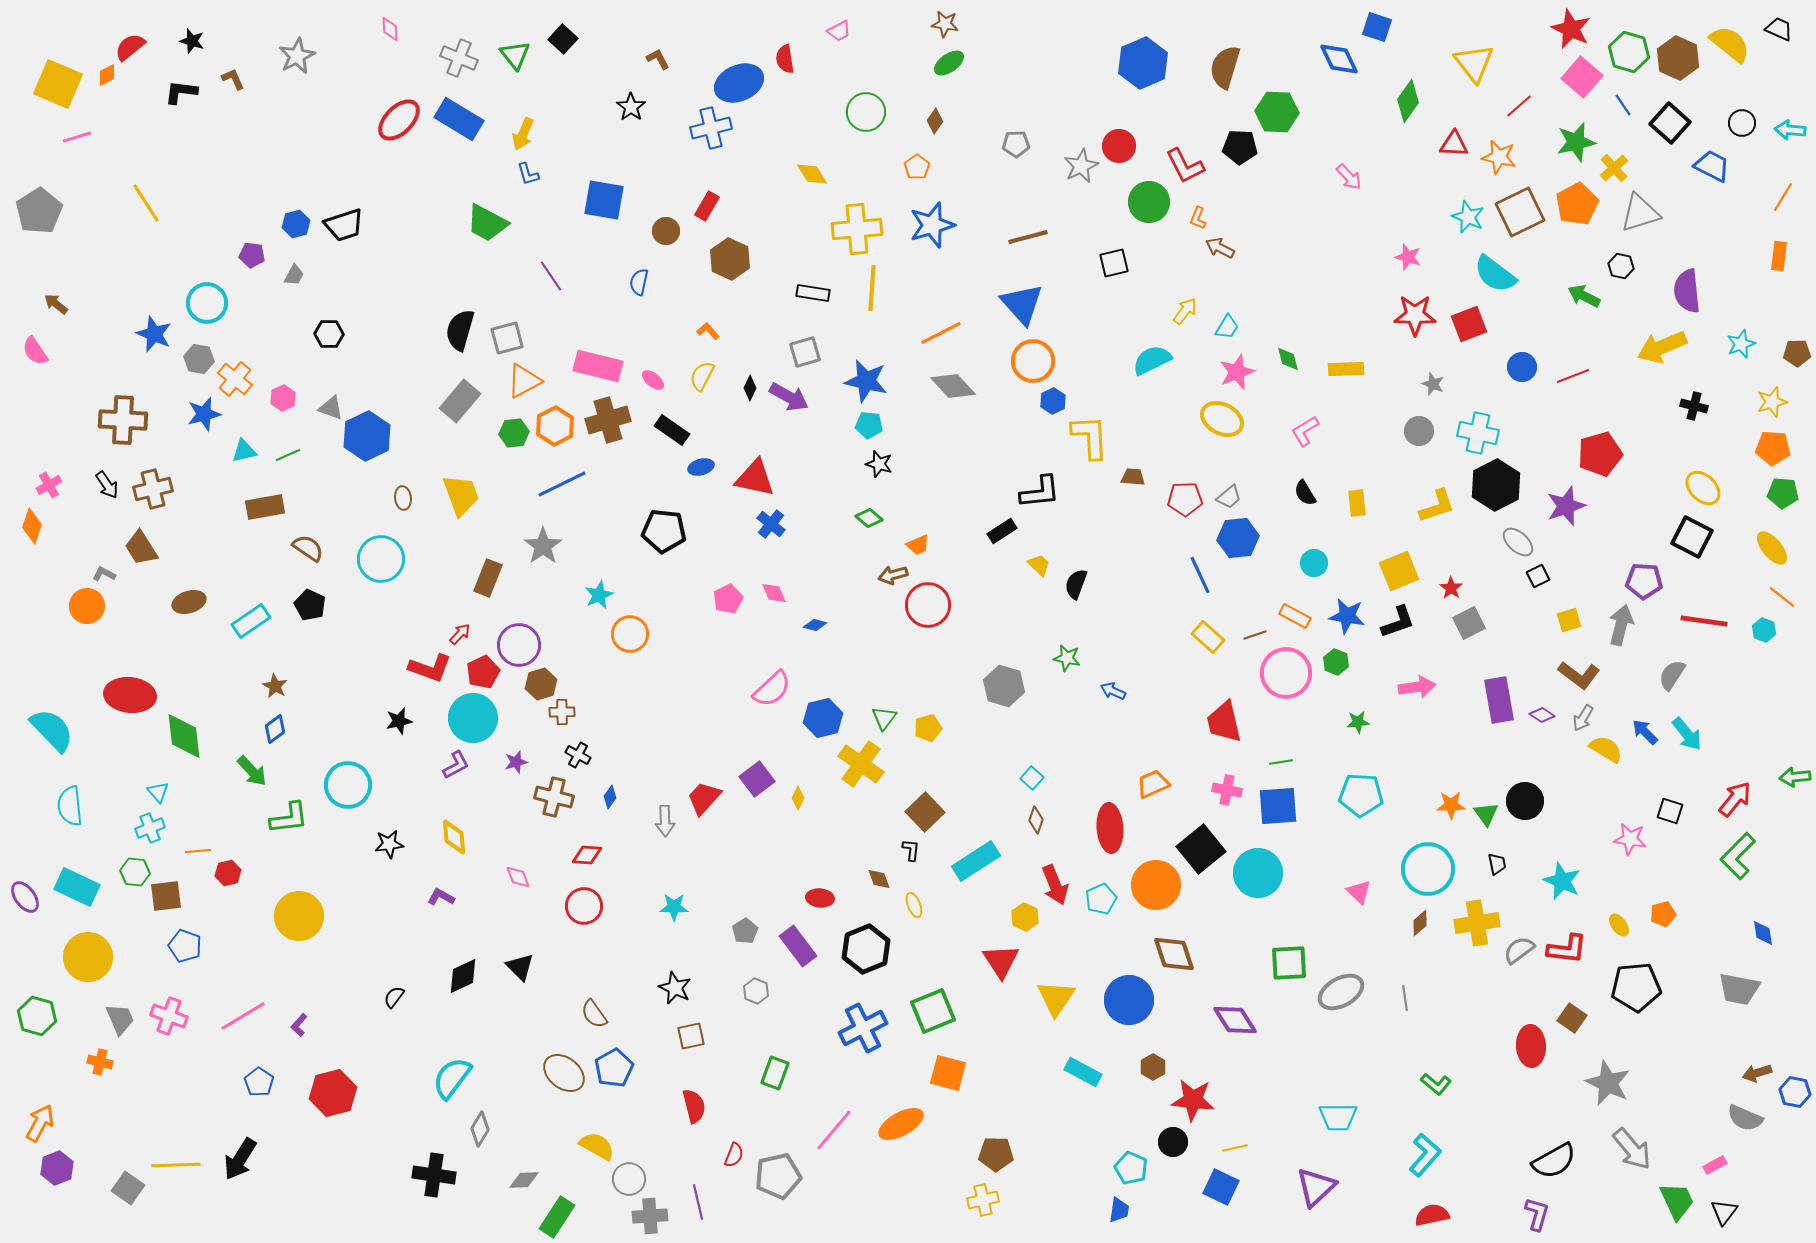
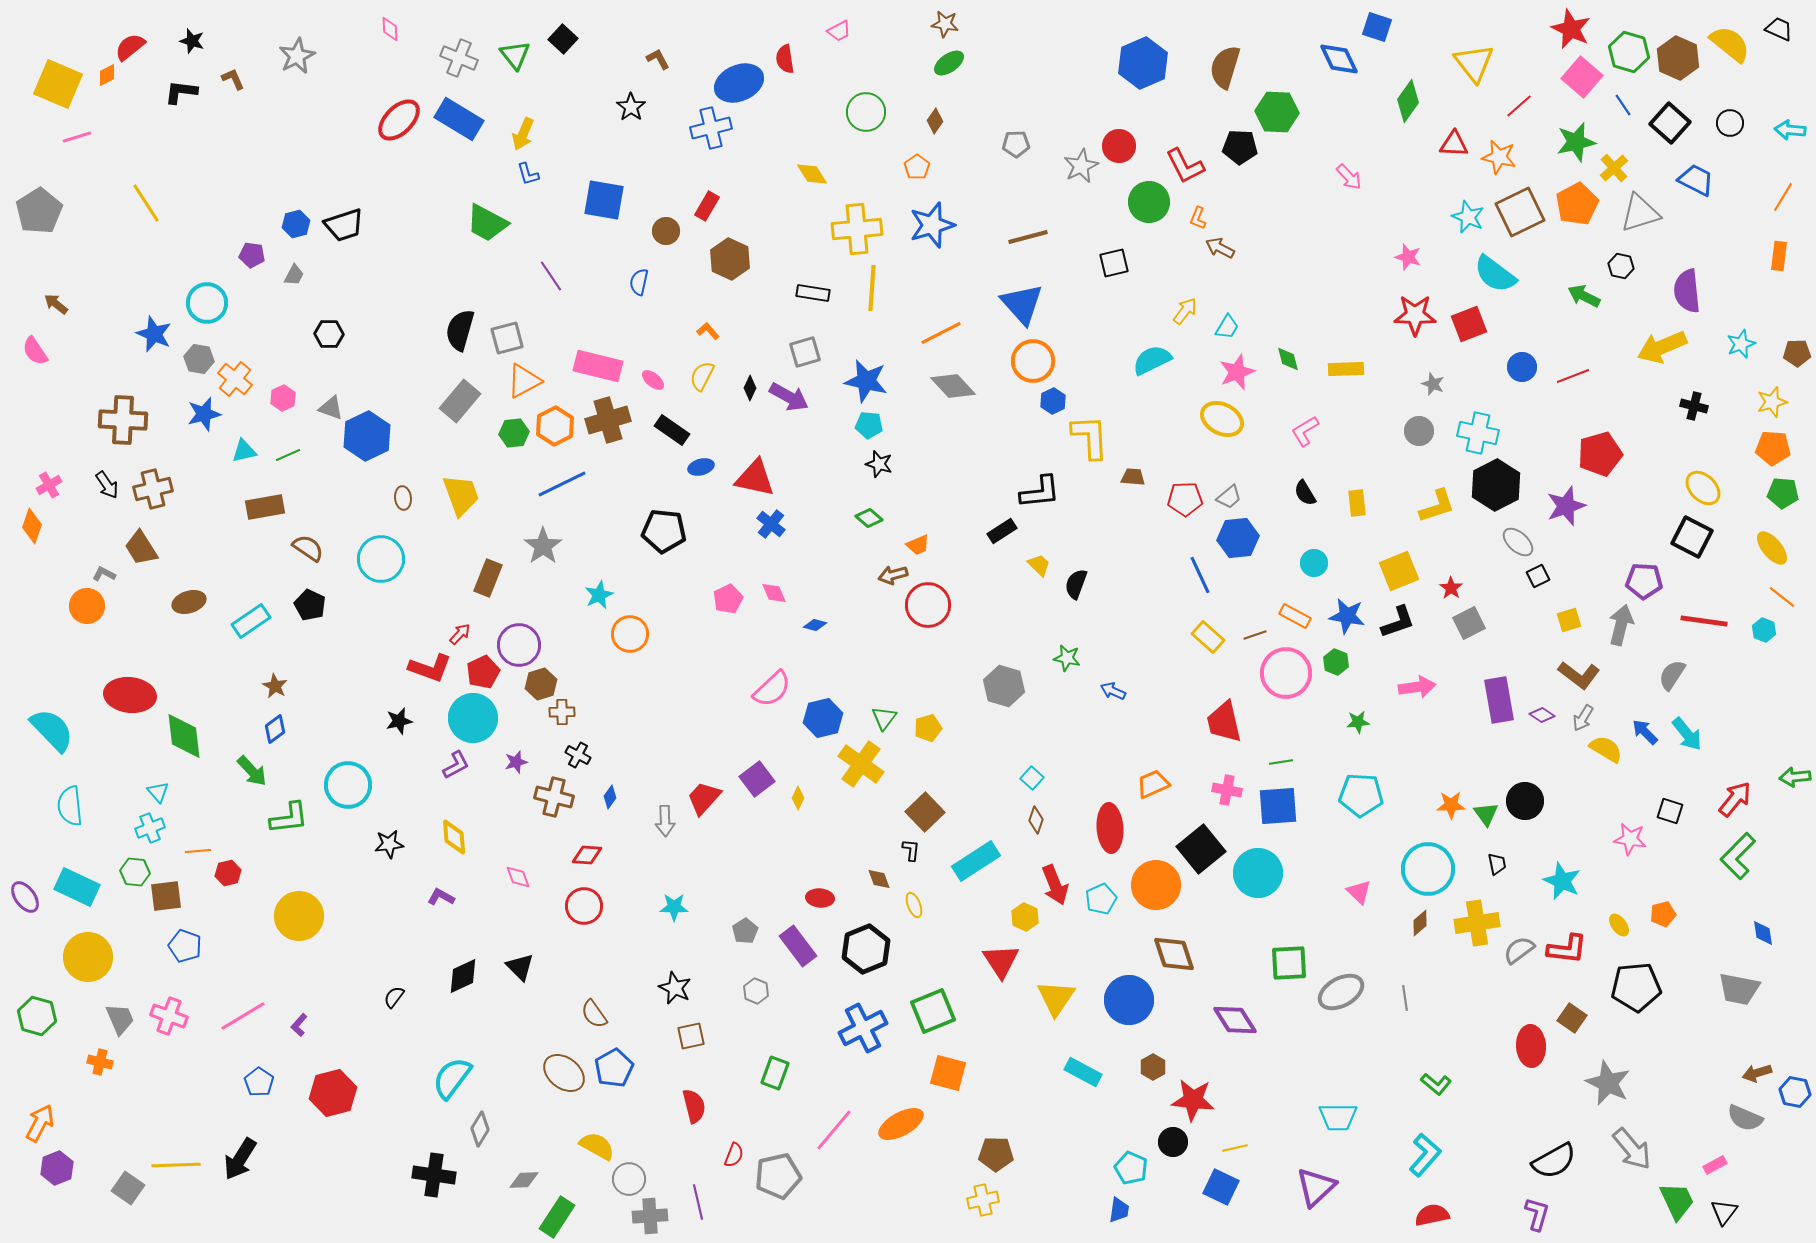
black circle at (1742, 123): moved 12 px left
blue trapezoid at (1712, 166): moved 16 px left, 14 px down
